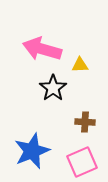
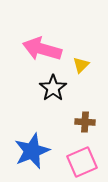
yellow triangle: moved 1 px right; rotated 42 degrees counterclockwise
